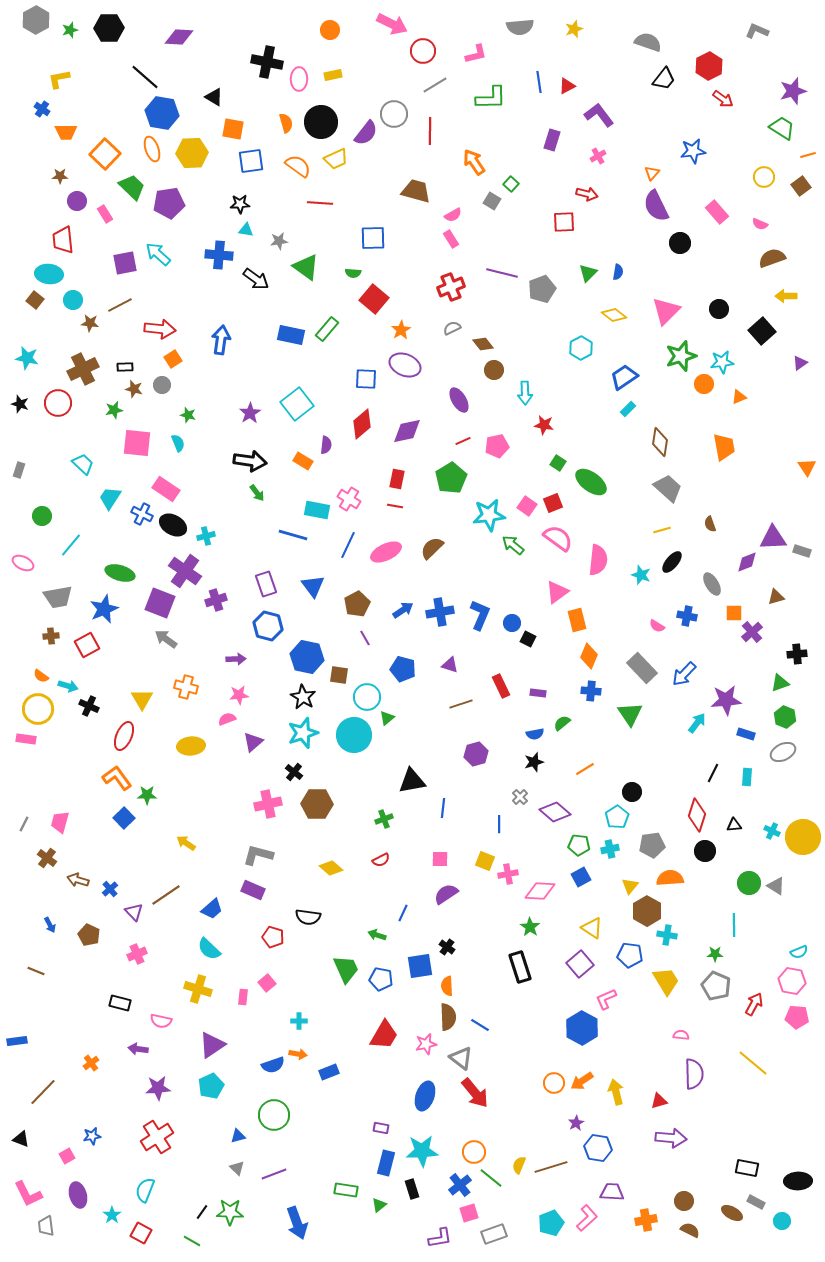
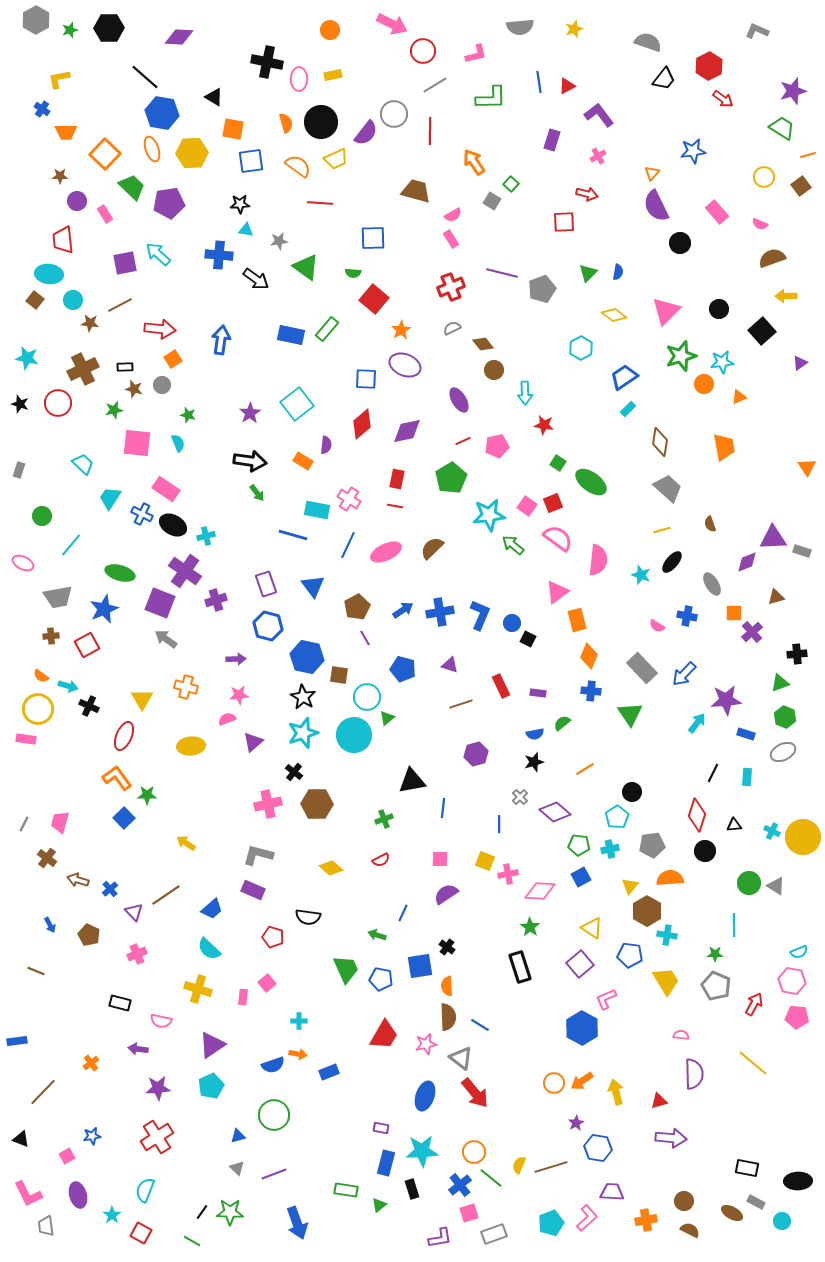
brown pentagon at (357, 604): moved 3 px down
